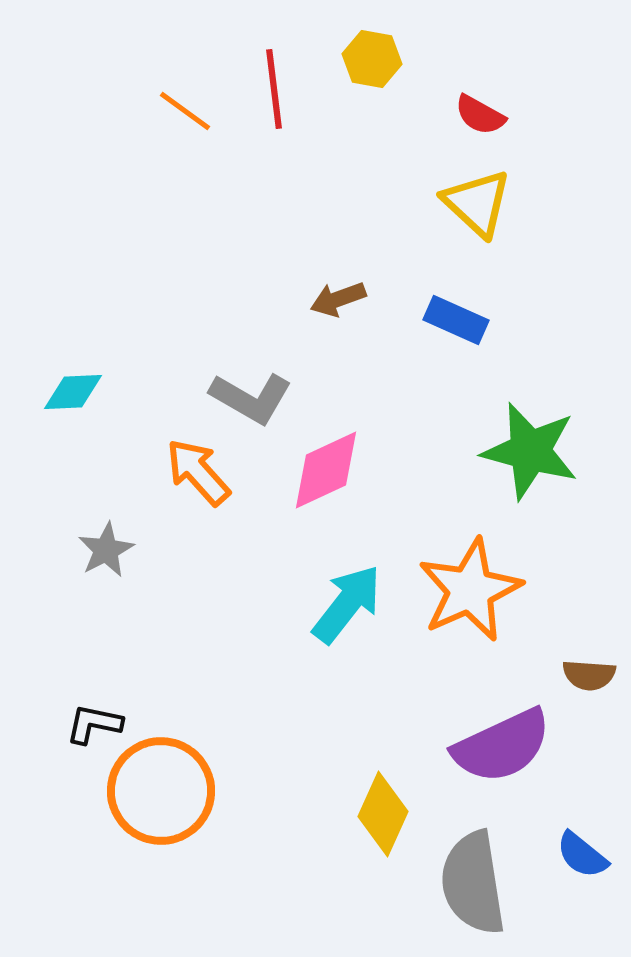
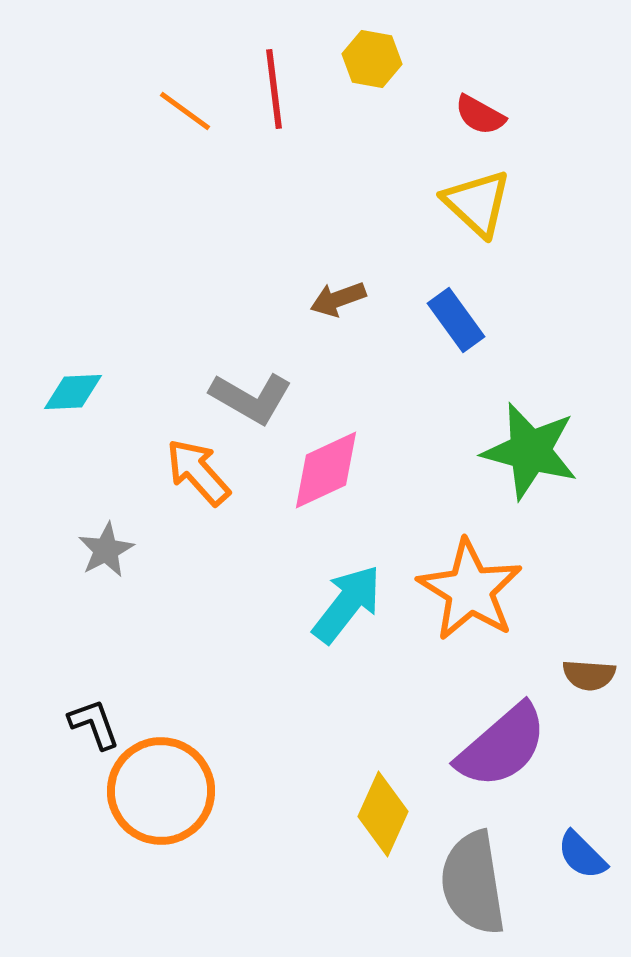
blue rectangle: rotated 30 degrees clockwise
orange star: rotated 16 degrees counterclockwise
black L-shape: rotated 58 degrees clockwise
purple semicircle: rotated 16 degrees counterclockwise
blue semicircle: rotated 6 degrees clockwise
